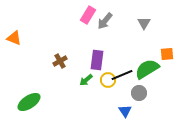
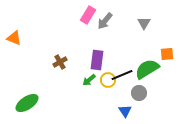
brown cross: moved 1 px down
green arrow: moved 3 px right
green ellipse: moved 2 px left, 1 px down
